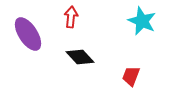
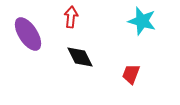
cyan star: rotated 8 degrees counterclockwise
black diamond: rotated 16 degrees clockwise
red trapezoid: moved 2 px up
